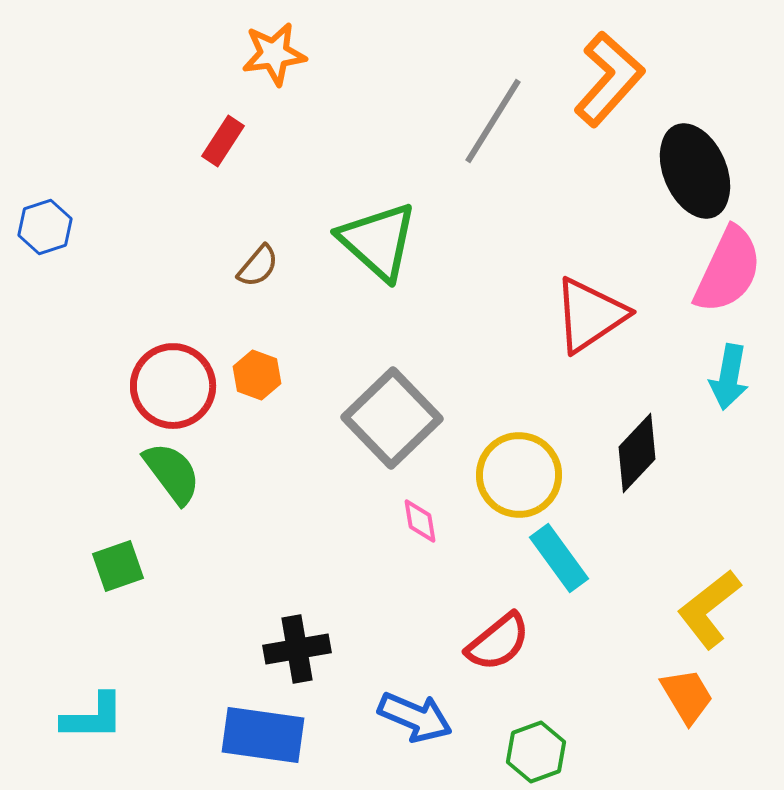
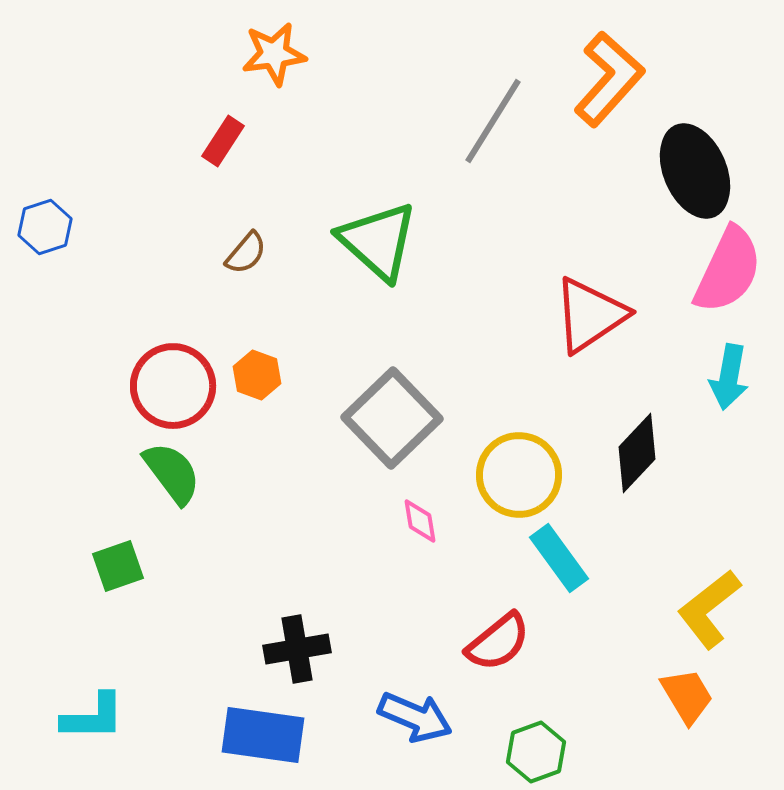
brown semicircle: moved 12 px left, 13 px up
